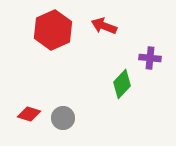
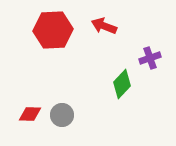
red hexagon: rotated 21 degrees clockwise
purple cross: rotated 25 degrees counterclockwise
red diamond: moved 1 px right; rotated 15 degrees counterclockwise
gray circle: moved 1 px left, 3 px up
